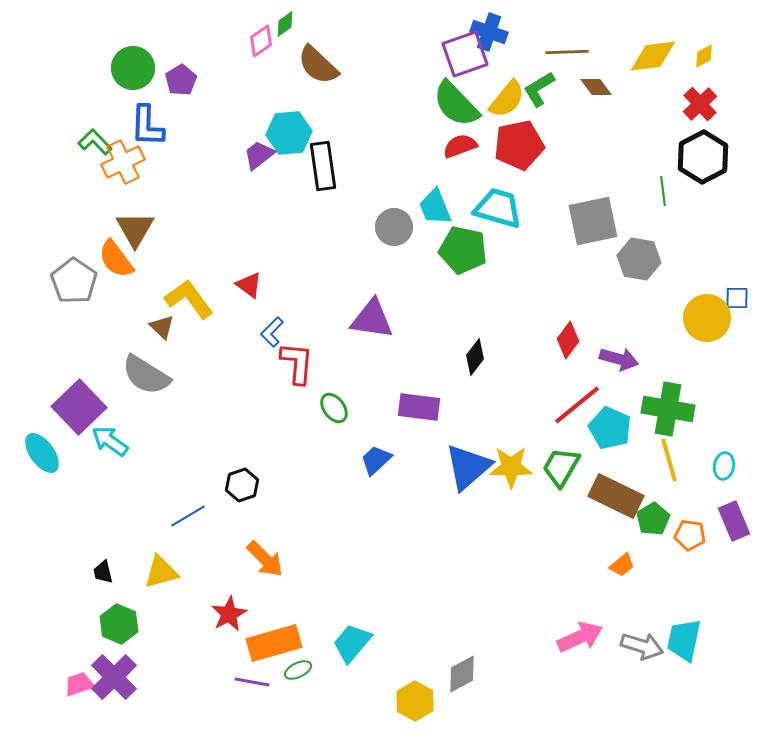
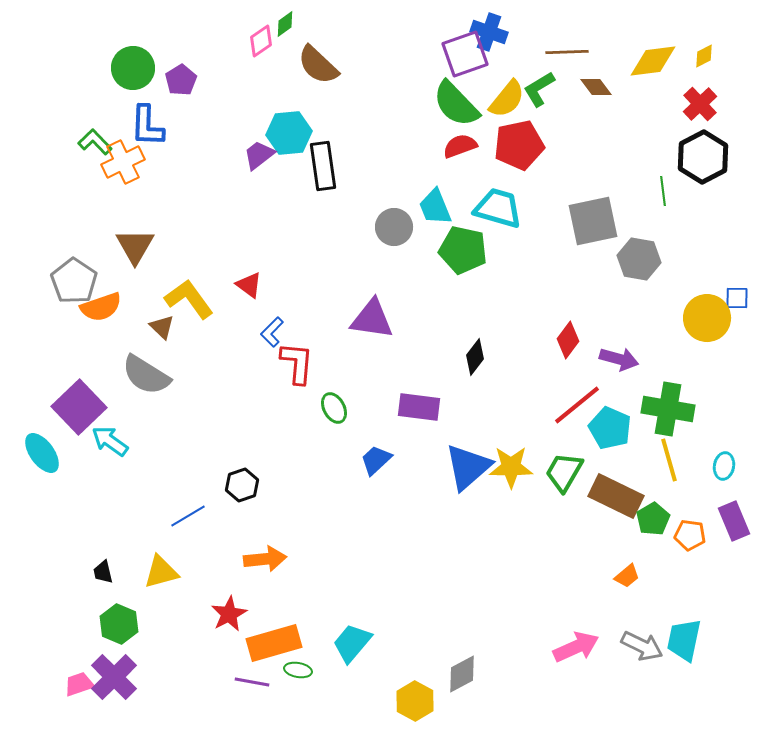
yellow diamond at (653, 56): moved 5 px down
brown triangle at (135, 229): moved 17 px down
orange semicircle at (116, 259): moved 15 px left, 48 px down; rotated 72 degrees counterclockwise
green ellipse at (334, 408): rotated 8 degrees clockwise
green trapezoid at (561, 467): moved 3 px right, 5 px down
orange arrow at (265, 559): rotated 51 degrees counterclockwise
orange trapezoid at (622, 565): moved 5 px right, 11 px down
pink arrow at (580, 637): moved 4 px left, 10 px down
gray arrow at (642, 646): rotated 9 degrees clockwise
green ellipse at (298, 670): rotated 36 degrees clockwise
